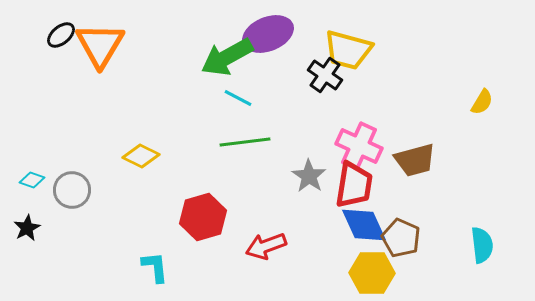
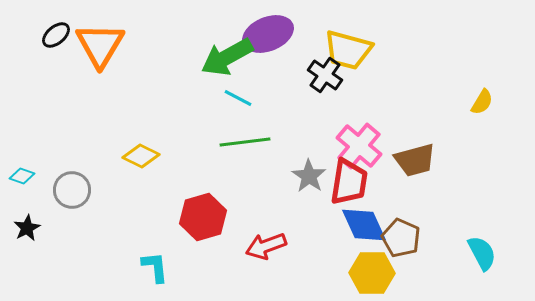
black ellipse: moved 5 px left
pink cross: rotated 15 degrees clockwise
cyan diamond: moved 10 px left, 4 px up
red trapezoid: moved 5 px left, 3 px up
cyan semicircle: moved 8 px down; rotated 21 degrees counterclockwise
